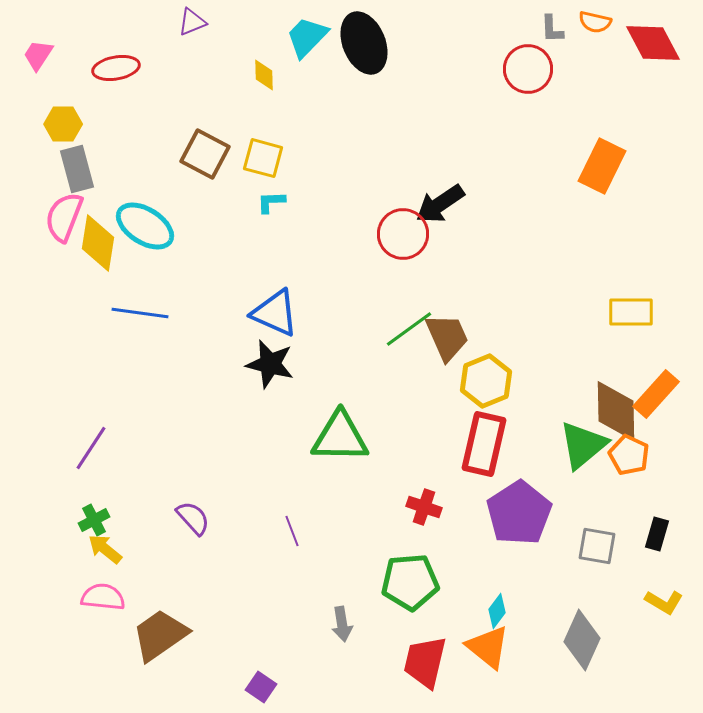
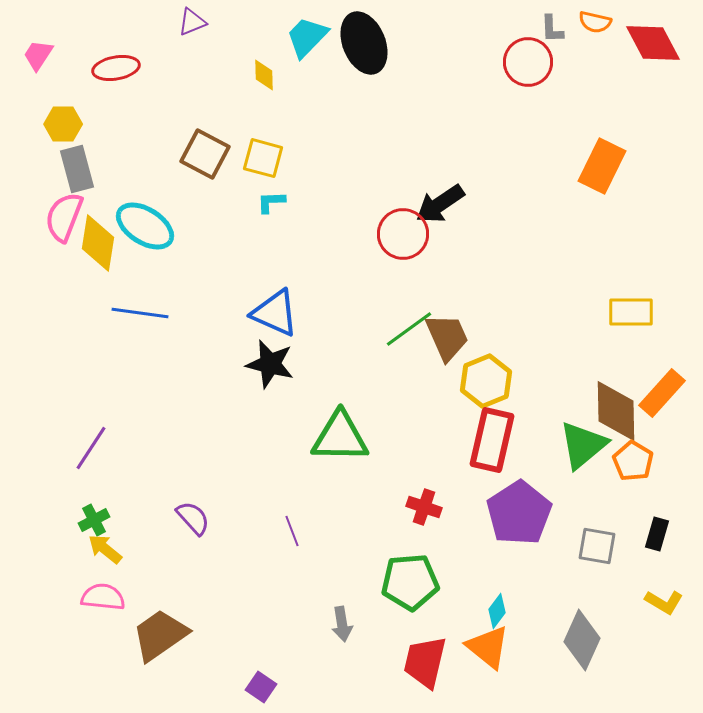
red circle at (528, 69): moved 7 px up
orange rectangle at (656, 394): moved 6 px right, 1 px up
red rectangle at (484, 444): moved 8 px right, 4 px up
orange pentagon at (629, 455): moved 4 px right, 6 px down; rotated 6 degrees clockwise
